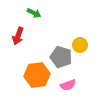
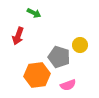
gray pentagon: moved 2 px left
